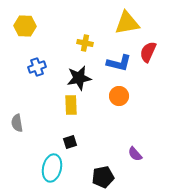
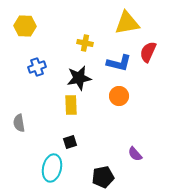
gray semicircle: moved 2 px right
